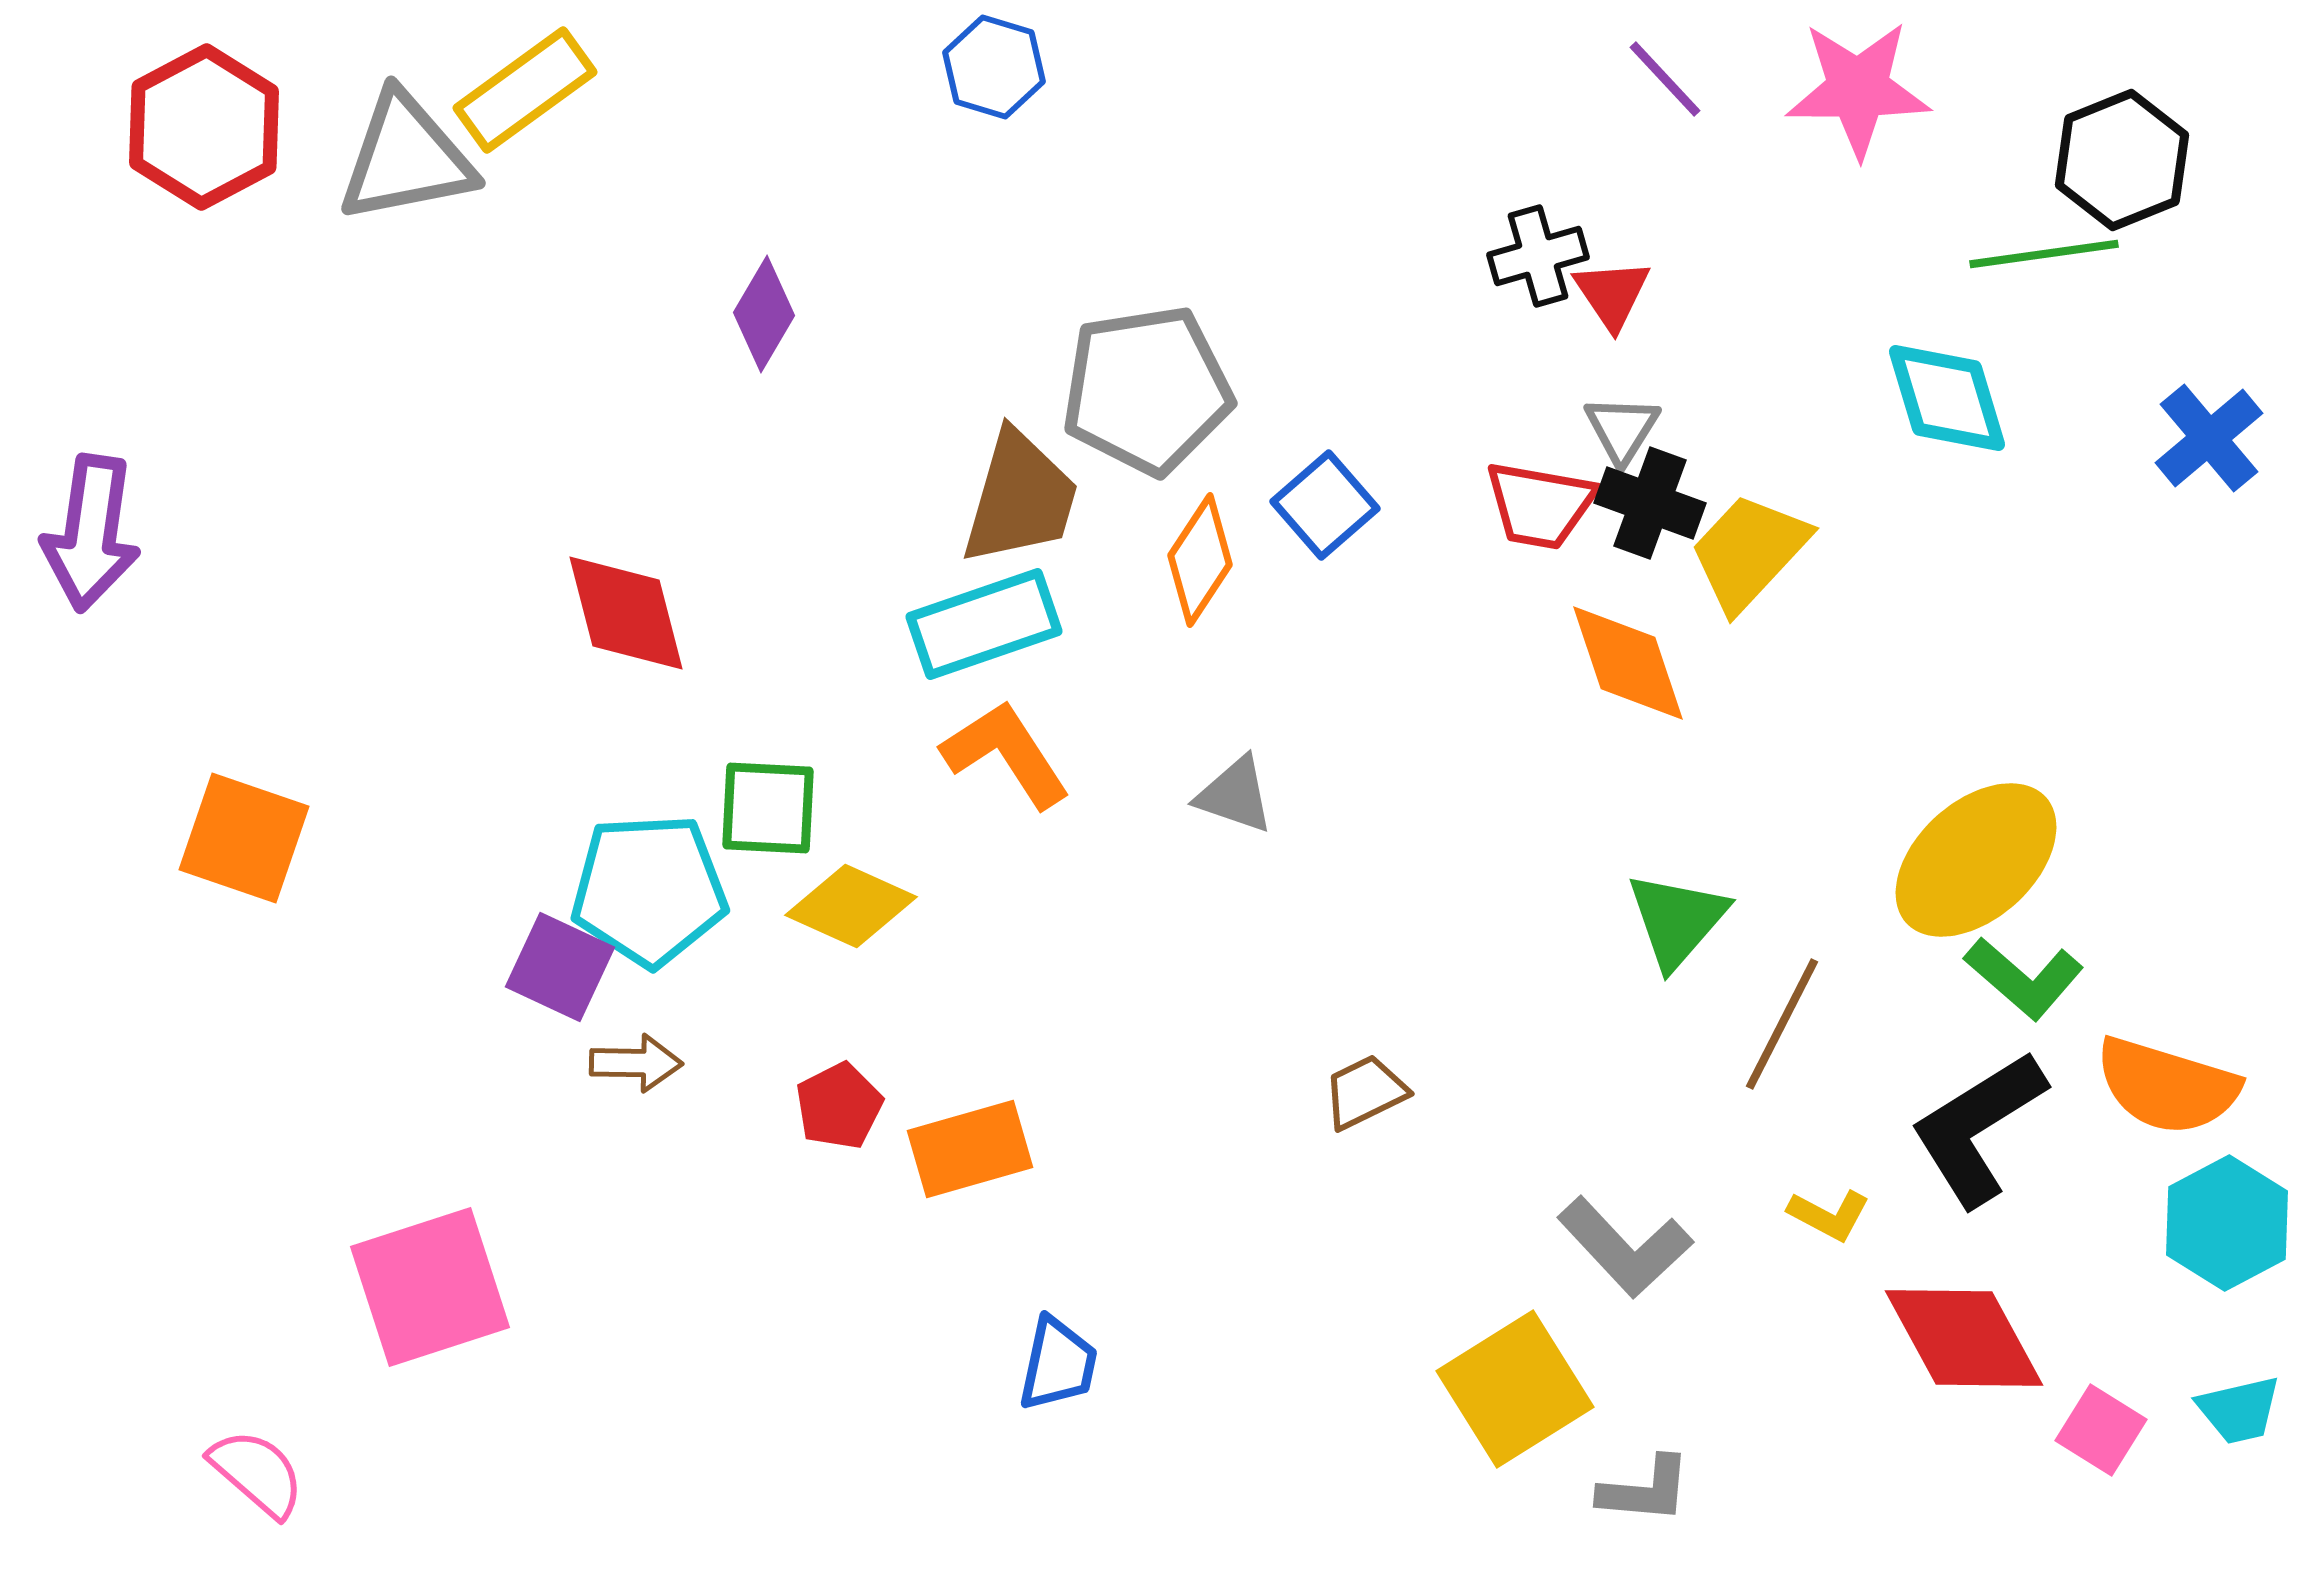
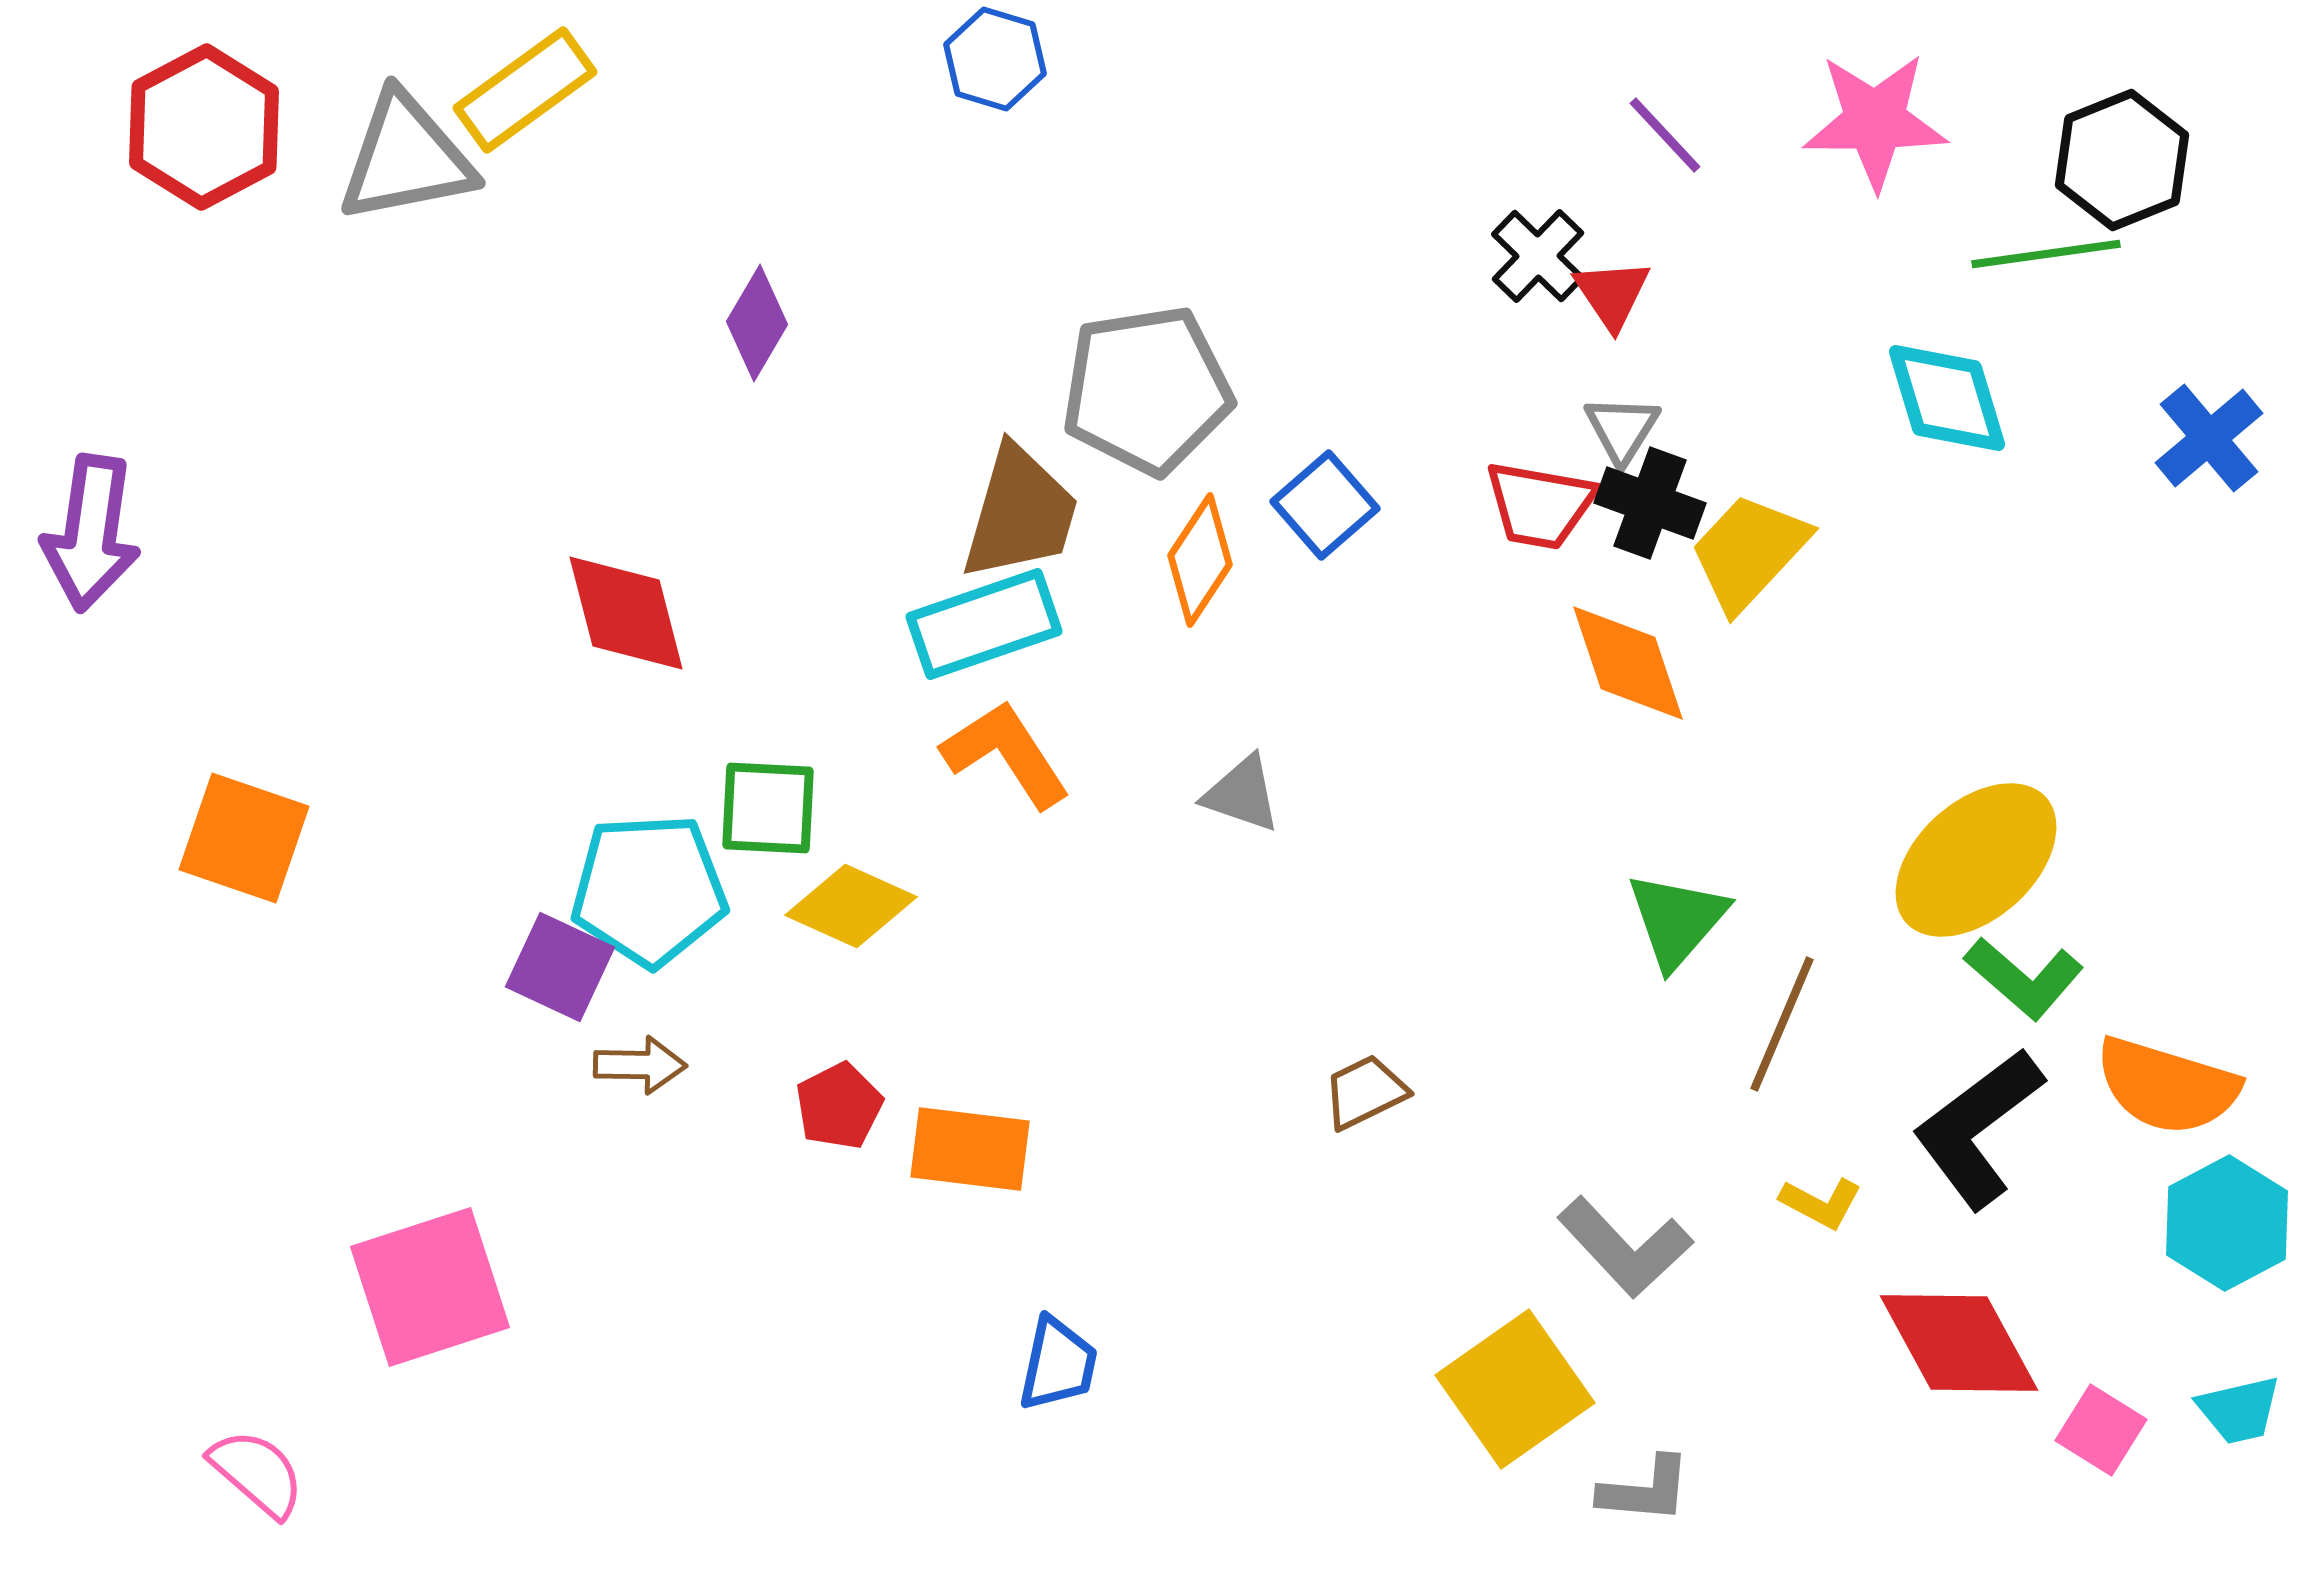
blue hexagon at (994, 67): moved 1 px right, 8 px up
purple line at (1665, 79): moved 56 px down
pink star at (1858, 89): moved 17 px right, 32 px down
green line at (2044, 254): moved 2 px right
black cross at (1538, 256): rotated 30 degrees counterclockwise
purple diamond at (764, 314): moved 7 px left, 9 px down
brown trapezoid at (1020, 498): moved 15 px down
gray triangle at (1235, 795): moved 7 px right, 1 px up
brown line at (1782, 1024): rotated 4 degrees counterclockwise
brown arrow at (636, 1063): moved 4 px right, 2 px down
black L-shape at (1978, 1128): rotated 5 degrees counterclockwise
orange rectangle at (970, 1149): rotated 23 degrees clockwise
yellow L-shape at (1829, 1215): moved 8 px left, 12 px up
red diamond at (1964, 1338): moved 5 px left, 5 px down
yellow square at (1515, 1389): rotated 3 degrees counterclockwise
